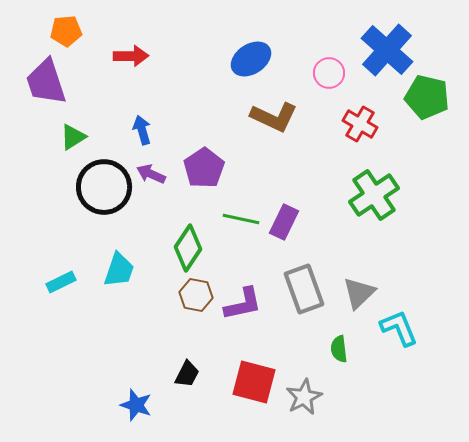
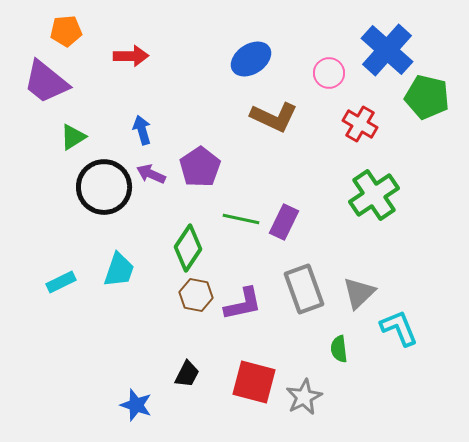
purple trapezoid: rotated 33 degrees counterclockwise
purple pentagon: moved 4 px left, 1 px up
